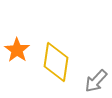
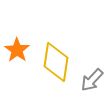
gray arrow: moved 4 px left, 1 px up
